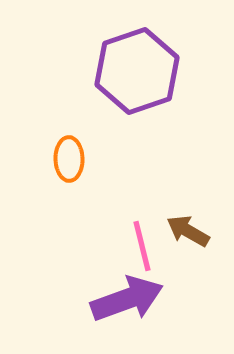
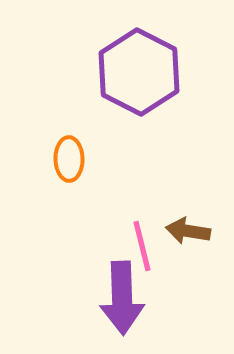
purple hexagon: moved 2 px right, 1 px down; rotated 14 degrees counterclockwise
brown arrow: rotated 21 degrees counterclockwise
purple arrow: moved 5 px left, 1 px up; rotated 108 degrees clockwise
